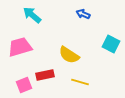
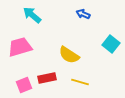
cyan square: rotated 12 degrees clockwise
red rectangle: moved 2 px right, 3 px down
